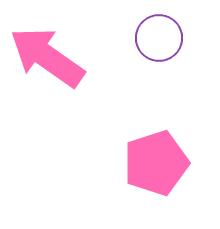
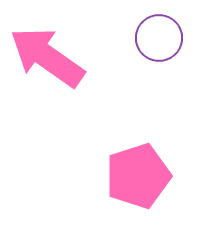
pink pentagon: moved 18 px left, 13 px down
